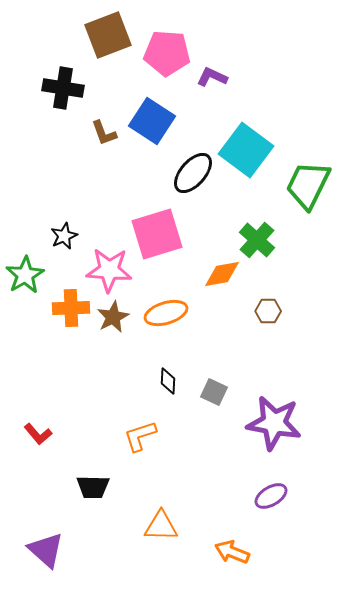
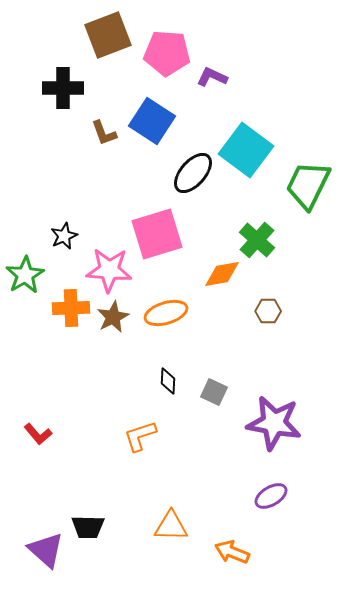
black cross: rotated 9 degrees counterclockwise
black trapezoid: moved 5 px left, 40 px down
orange triangle: moved 10 px right
